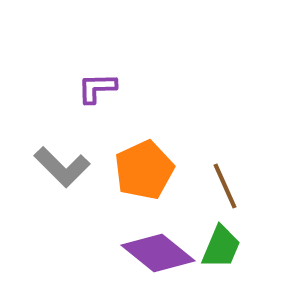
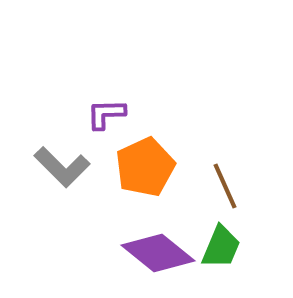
purple L-shape: moved 9 px right, 26 px down
orange pentagon: moved 1 px right, 3 px up
